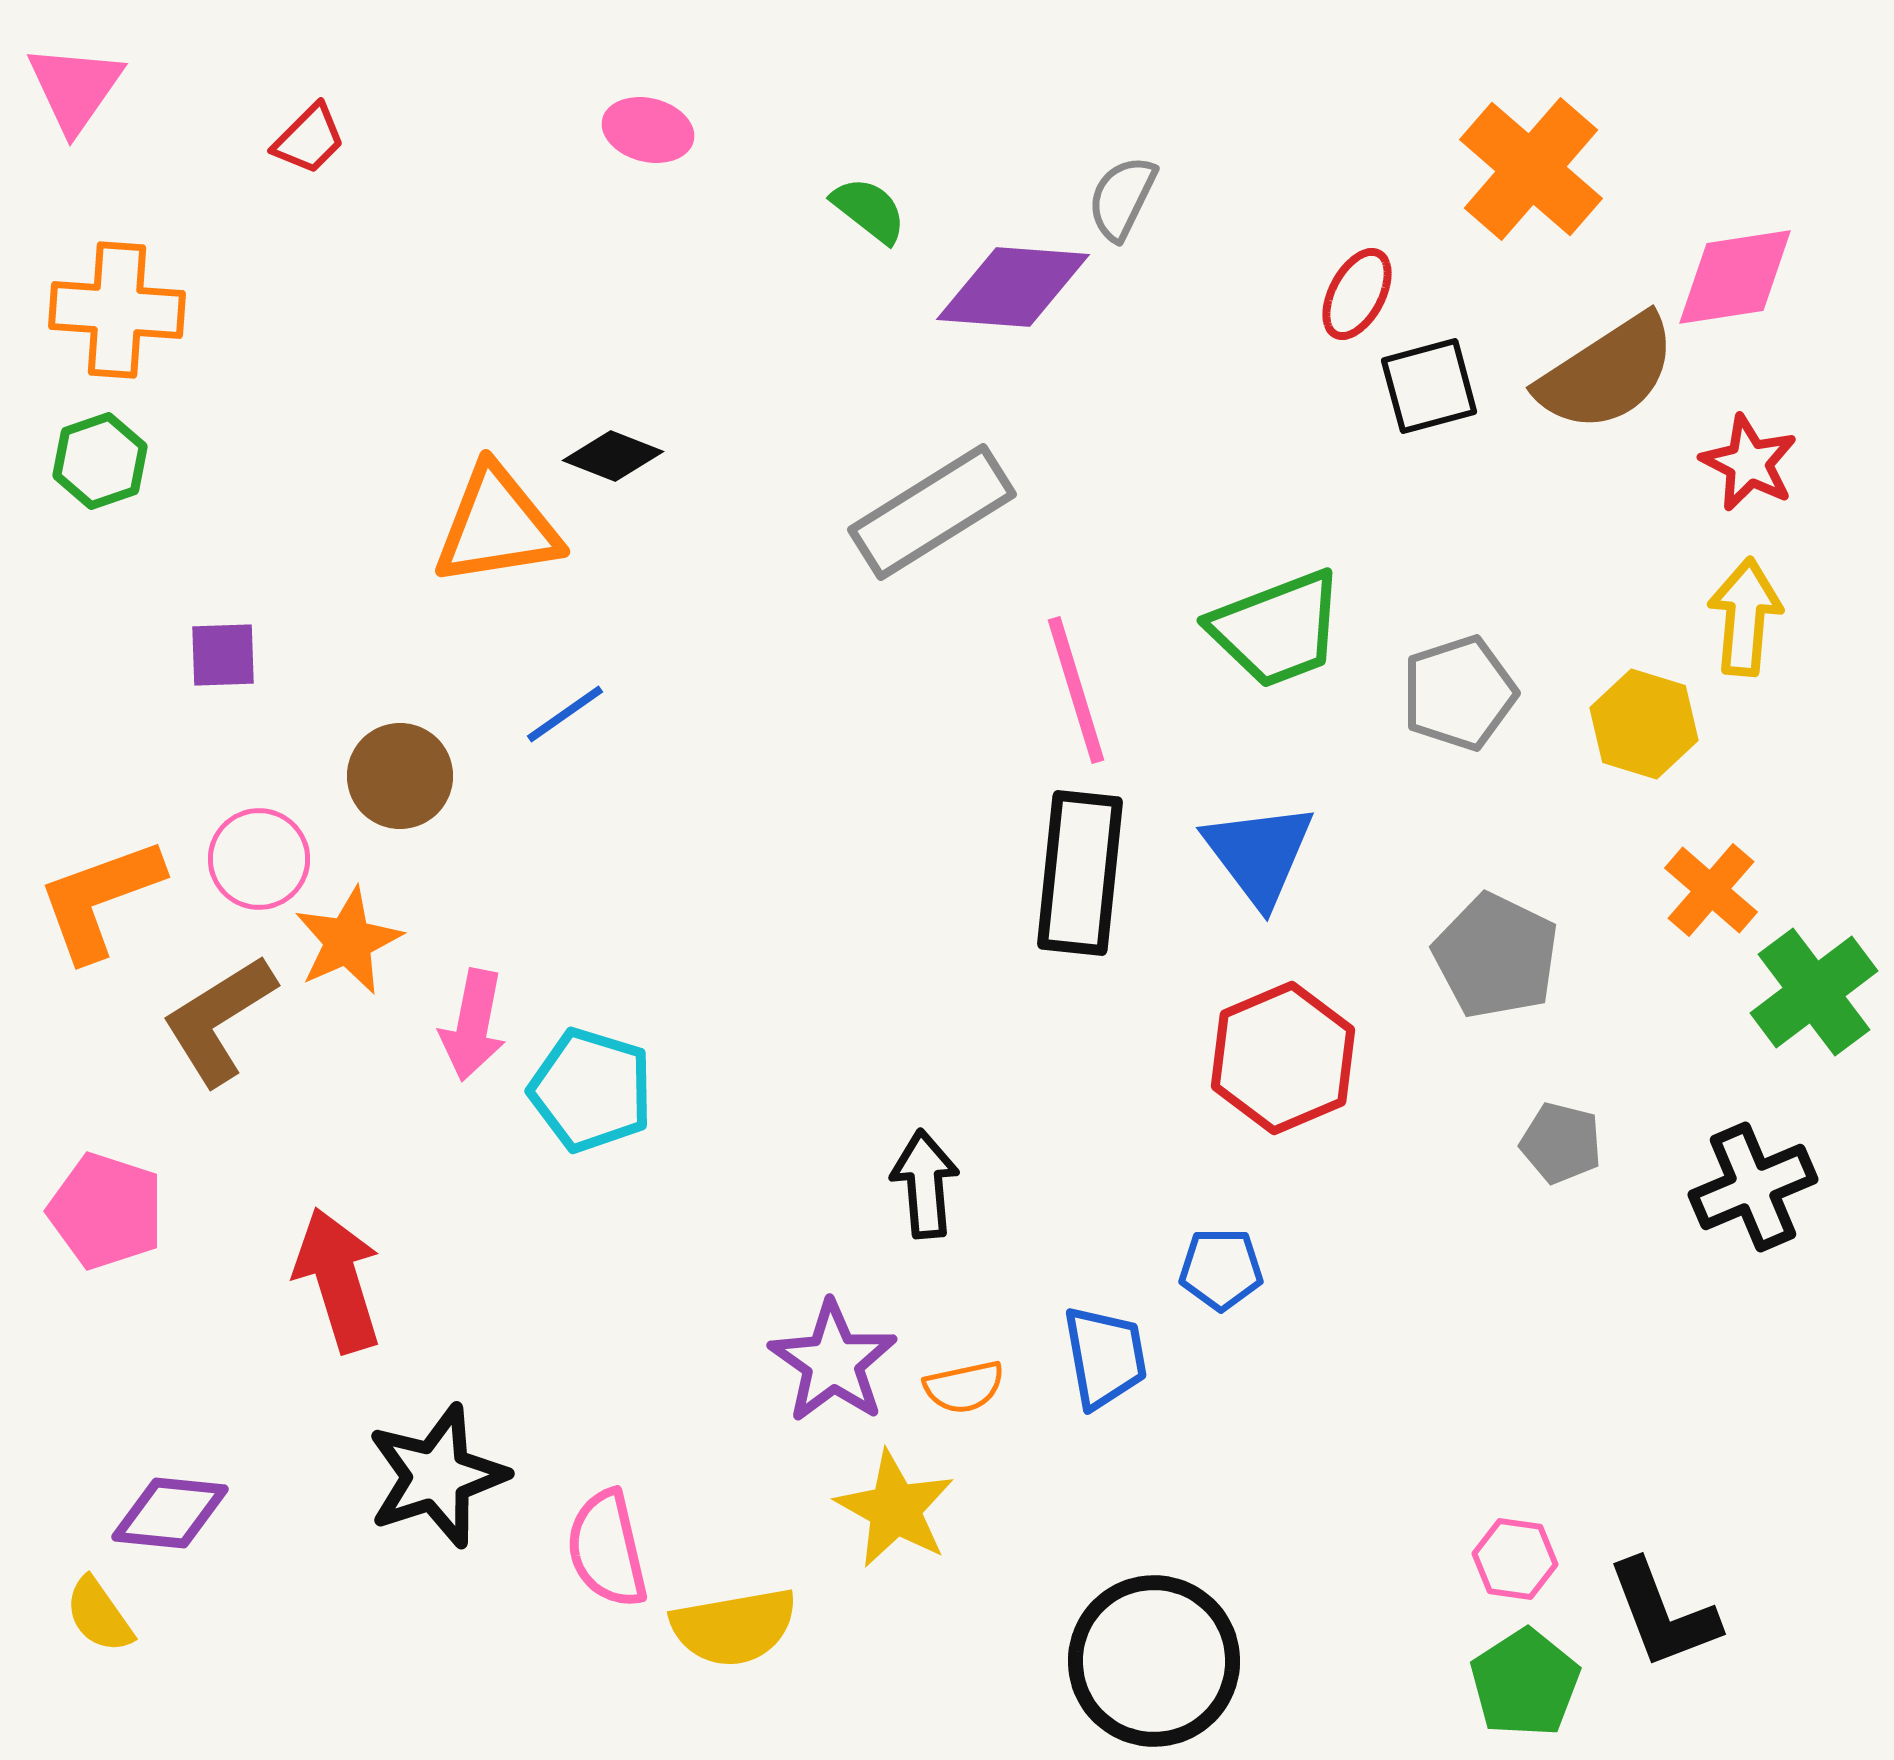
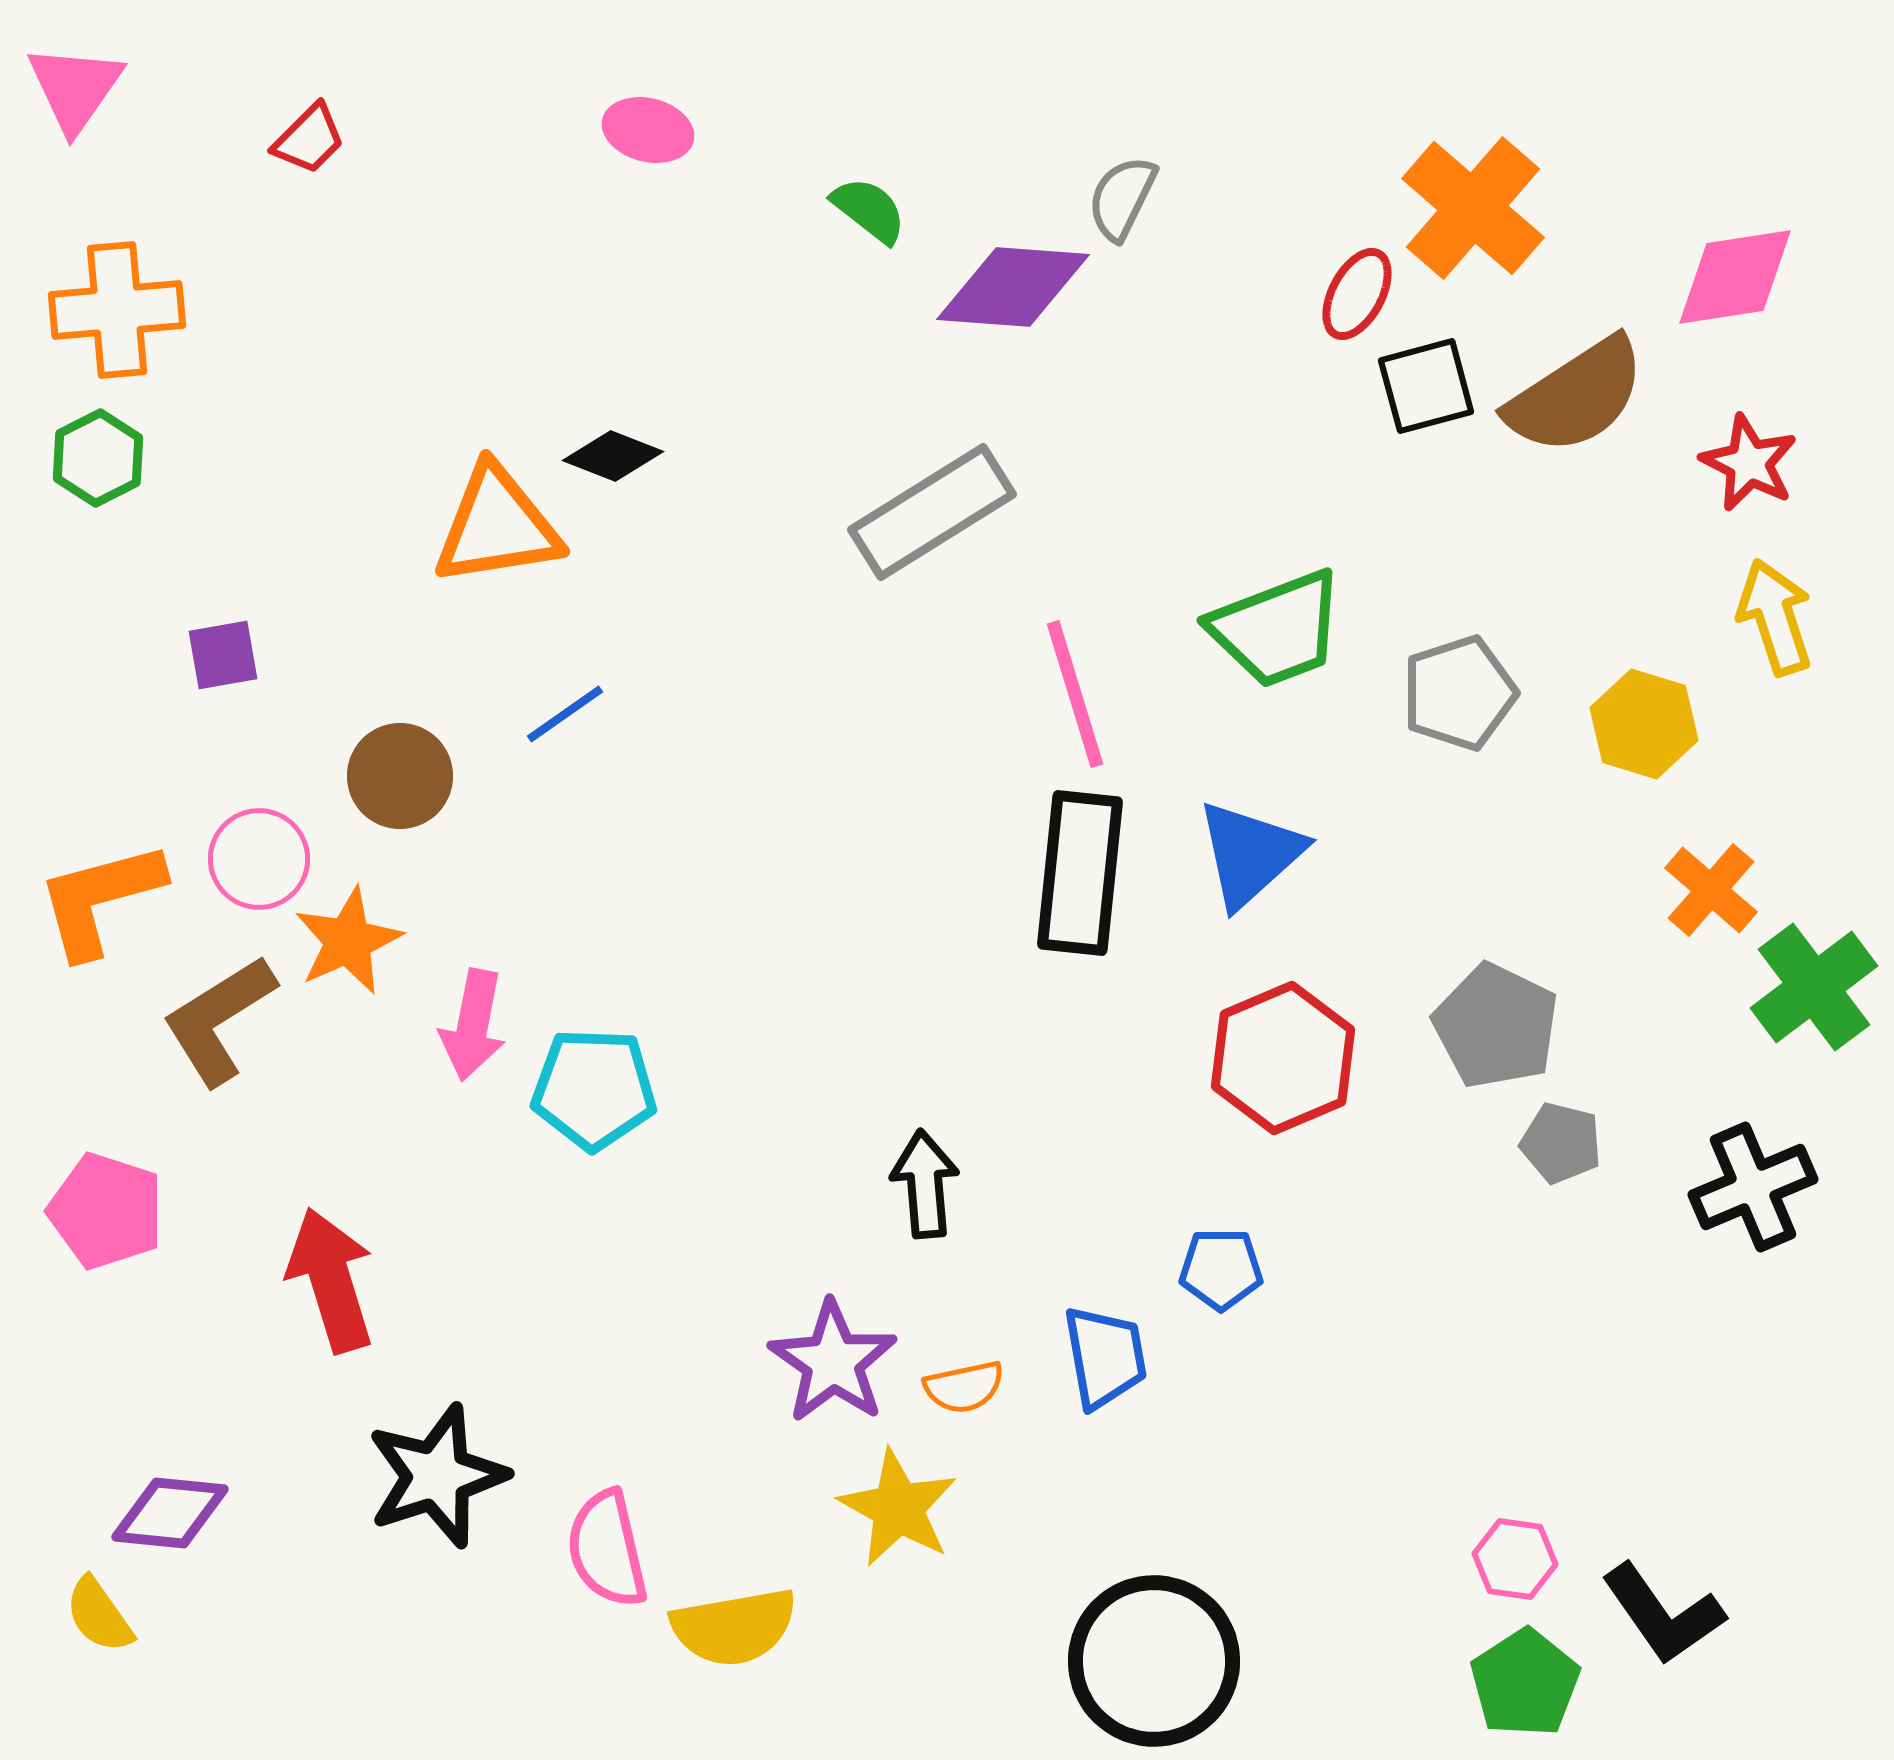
orange cross at (1531, 169): moved 58 px left, 39 px down
orange cross at (117, 310): rotated 9 degrees counterclockwise
brown semicircle at (1607, 373): moved 31 px left, 23 px down
black square at (1429, 386): moved 3 px left
green hexagon at (100, 461): moved 2 px left, 3 px up; rotated 8 degrees counterclockwise
yellow arrow at (1745, 617): moved 30 px right; rotated 23 degrees counterclockwise
purple square at (223, 655): rotated 8 degrees counterclockwise
pink line at (1076, 690): moved 1 px left, 4 px down
blue triangle at (1259, 854): moved 9 px left; rotated 25 degrees clockwise
orange L-shape at (100, 899): rotated 5 degrees clockwise
gray pentagon at (1496, 956): moved 70 px down
green cross at (1814, 992): moved 5 px up
cyan pentagon at (591, 1090): moved 3 px right, 1 px up; rotated 15 degrees counterclockwise
red arrow at (338, 1280): moved 7 px left
yellow star at (895, 1509): moved 3 px right, 1 px up
black L-shape at (1663, 1614): rotated 14 degrees counterclockwise
